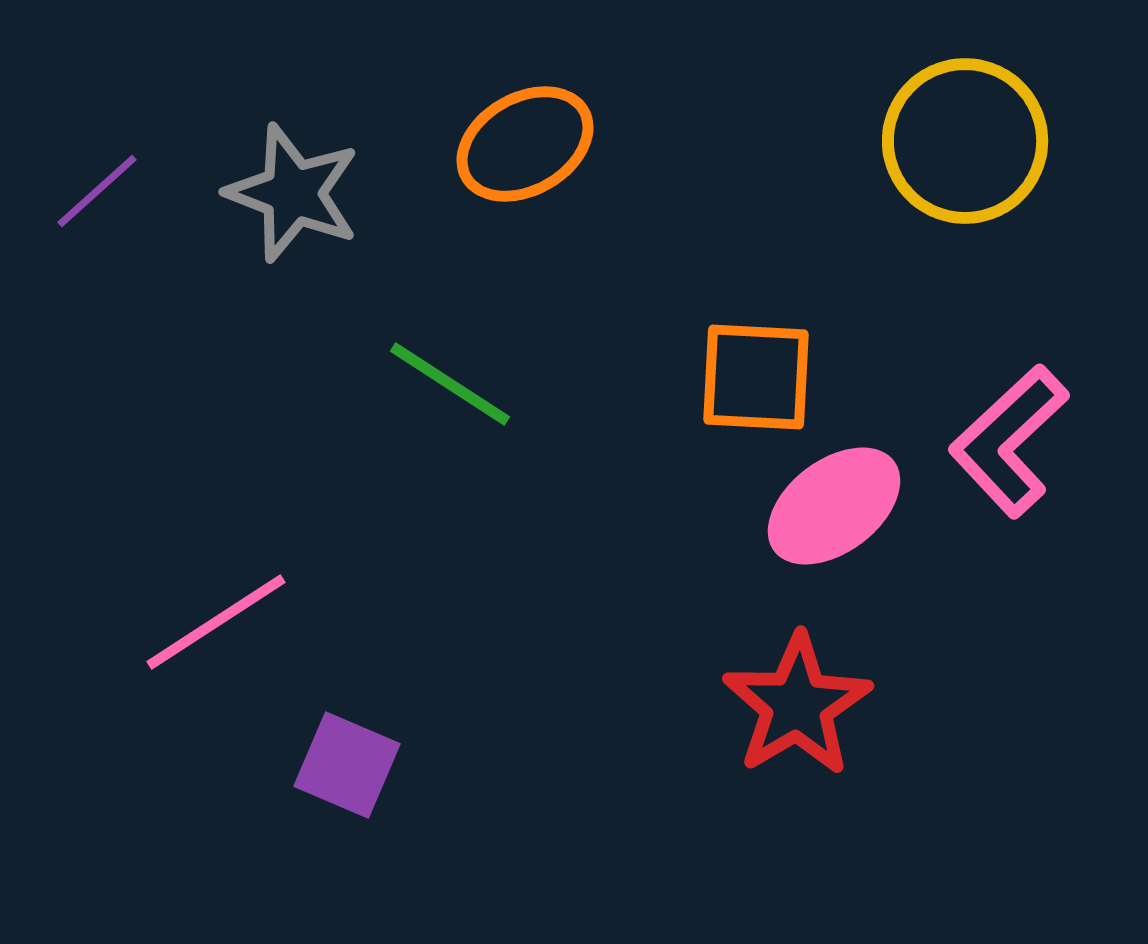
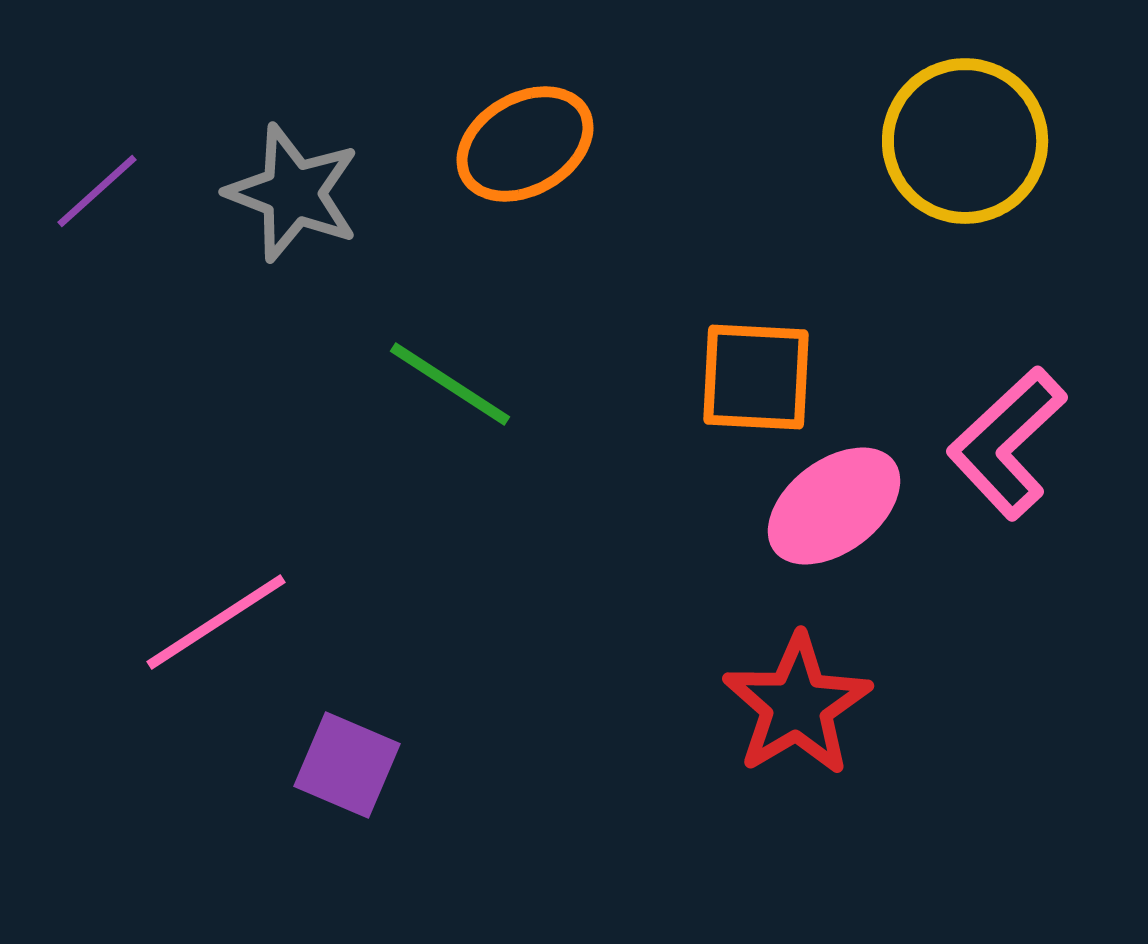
pink L-shape: moved 2 px left, 2 px down
